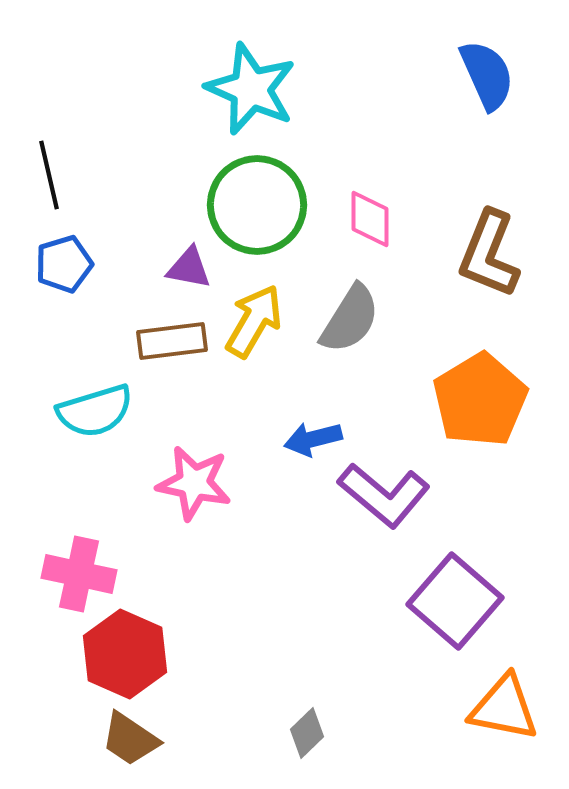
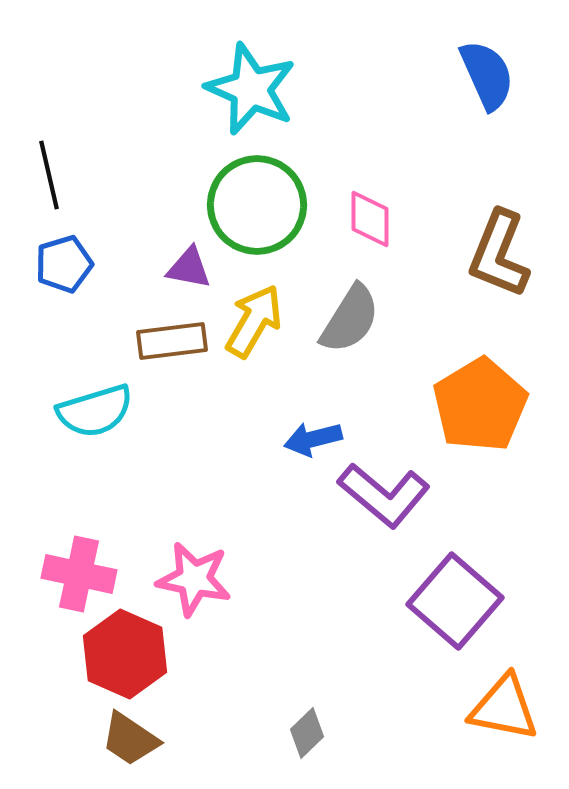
brown L-shape: moved 10 px right
orange pentagon: moved 5 px down
pink star: moved 96 px down
